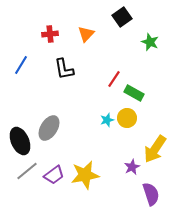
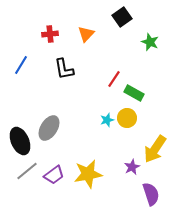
yellow star: moved 3 px right, 1 px up
